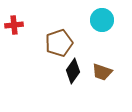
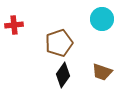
cyan circle: moved 1 px up
black diamond: moved 10 px left, 4 px down
